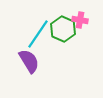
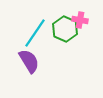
green hexagon: moved 2 px right
cyan line: moved 3 px left, 1 px up
